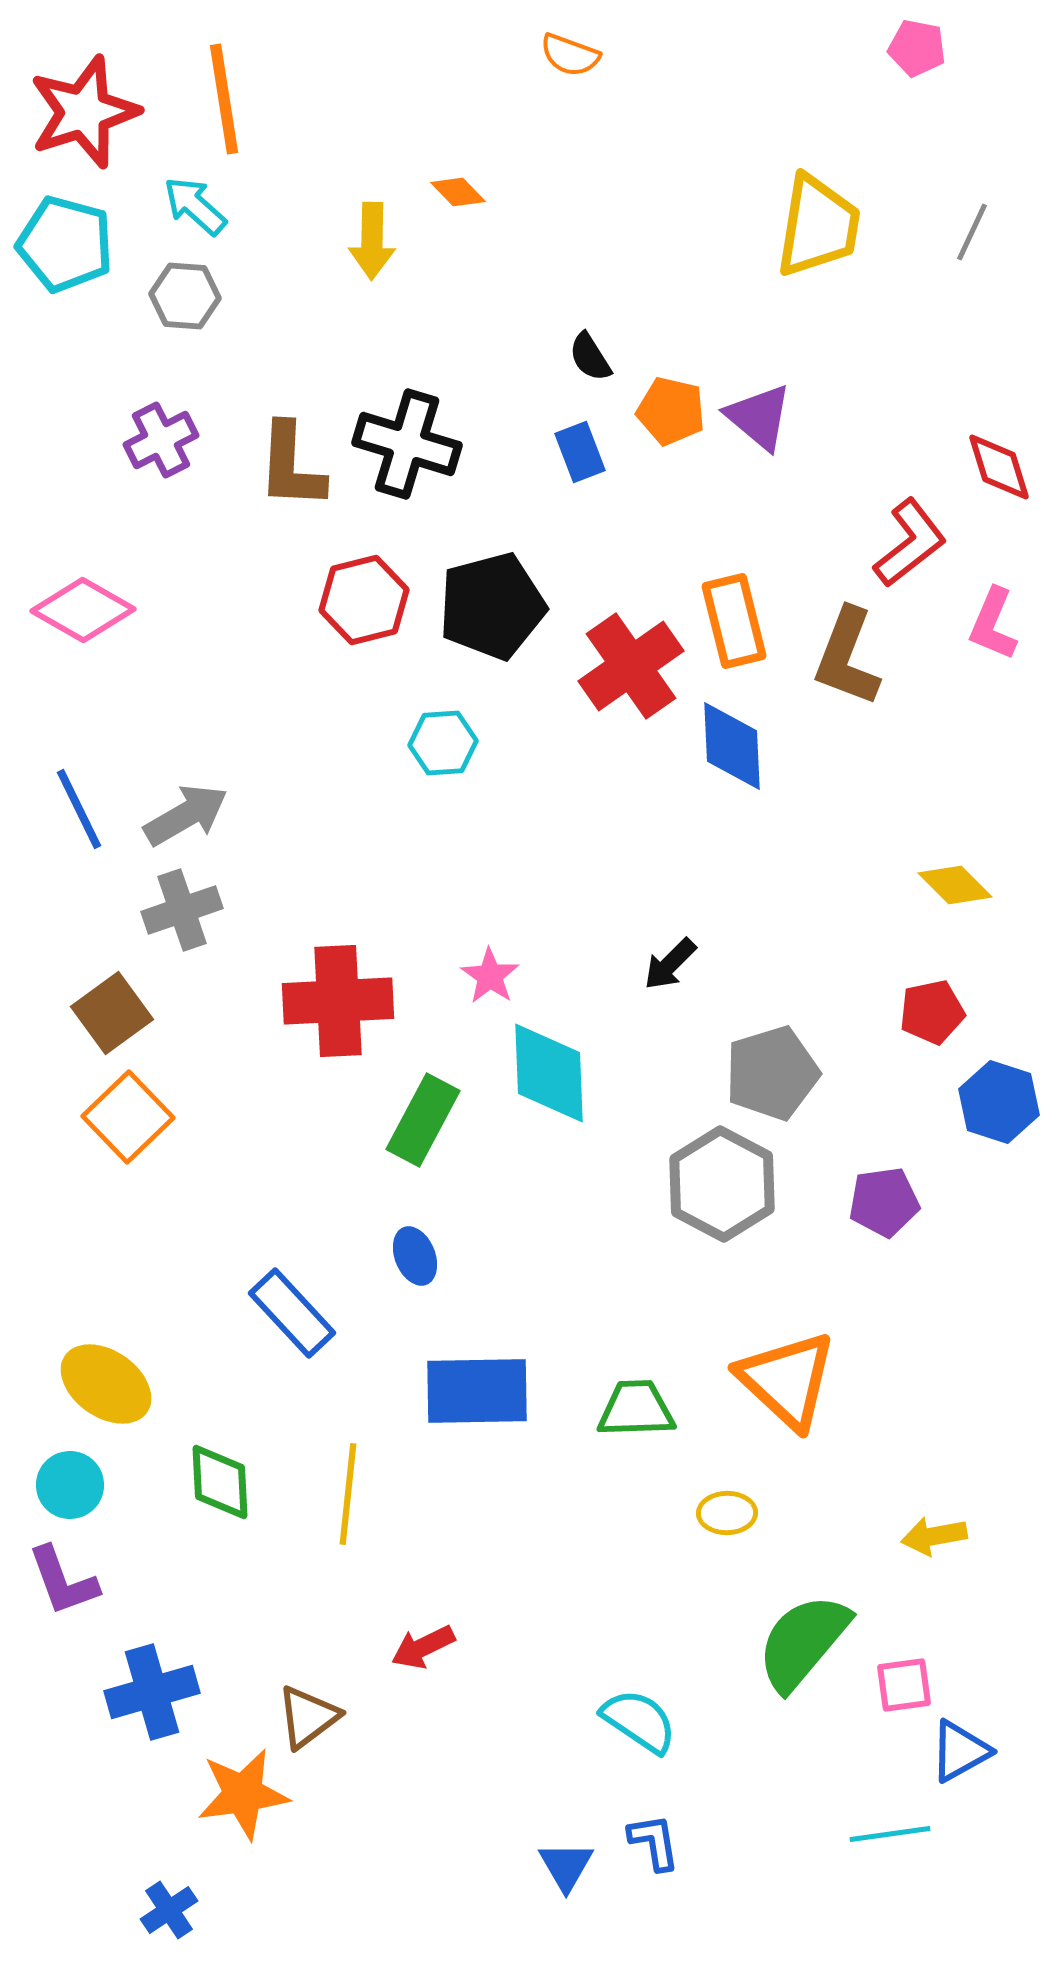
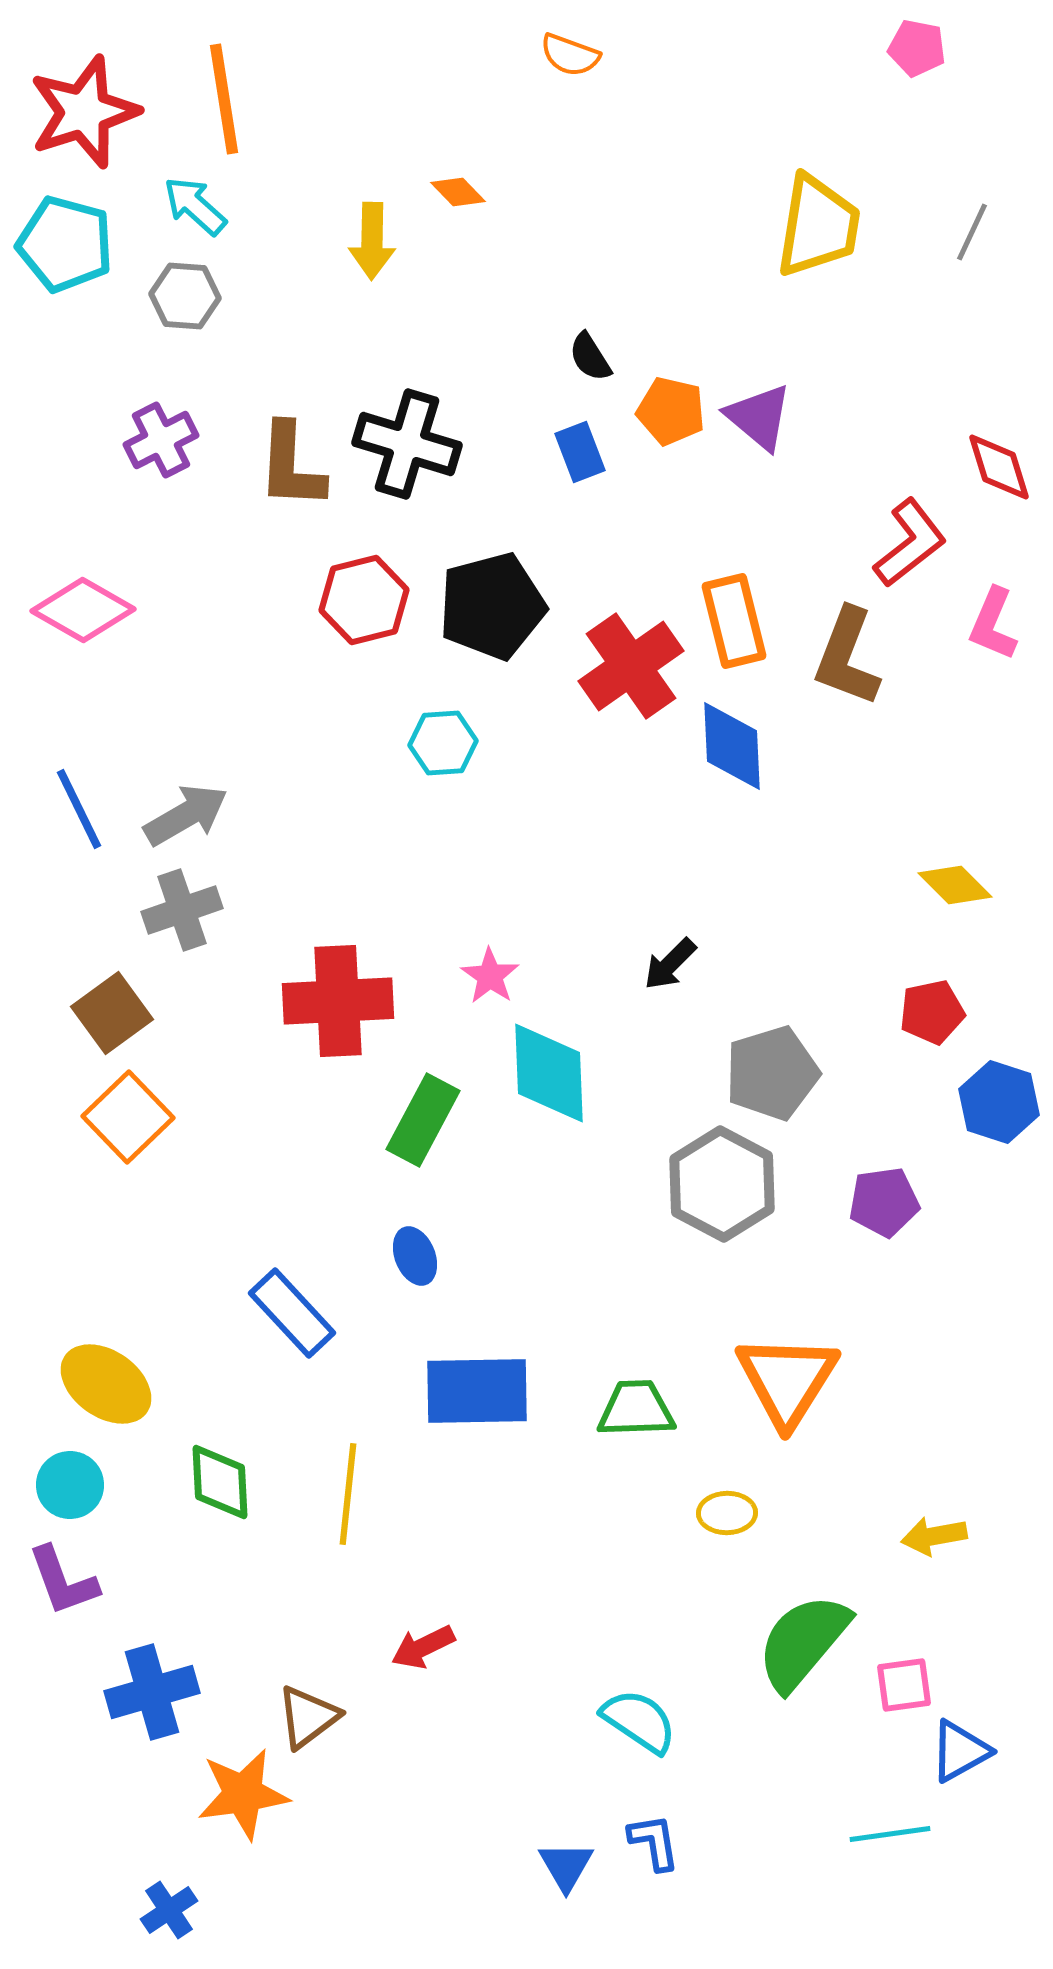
orange triangle at (787, 1380): rotated 19 degrees clockwise
